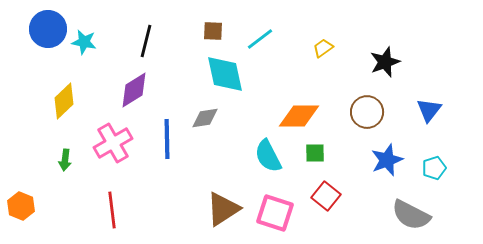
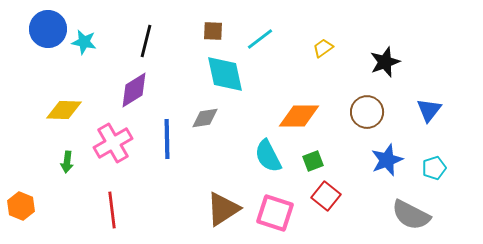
yellow diamond: moved 9 px down; rotated 45 degrees clockwise
green square: moved 2 px left, 8 px down; rotated 20 degrees counterclockwise
green arrow: moved 2 px right, 2 px down
